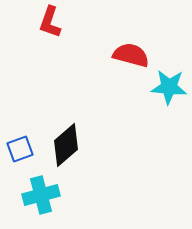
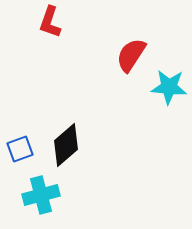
red semicircle: rotated 72 degrees counterclockwise
